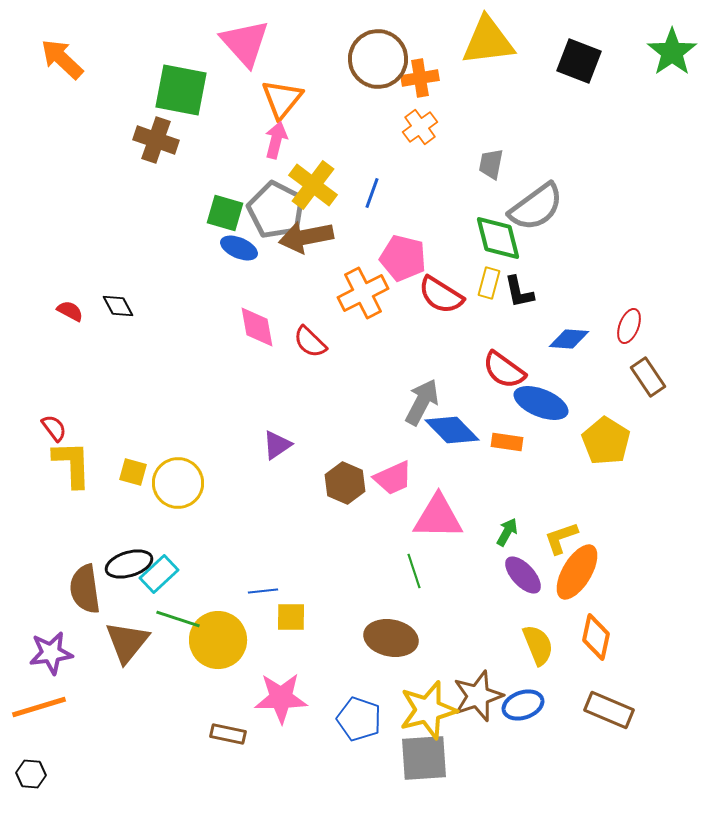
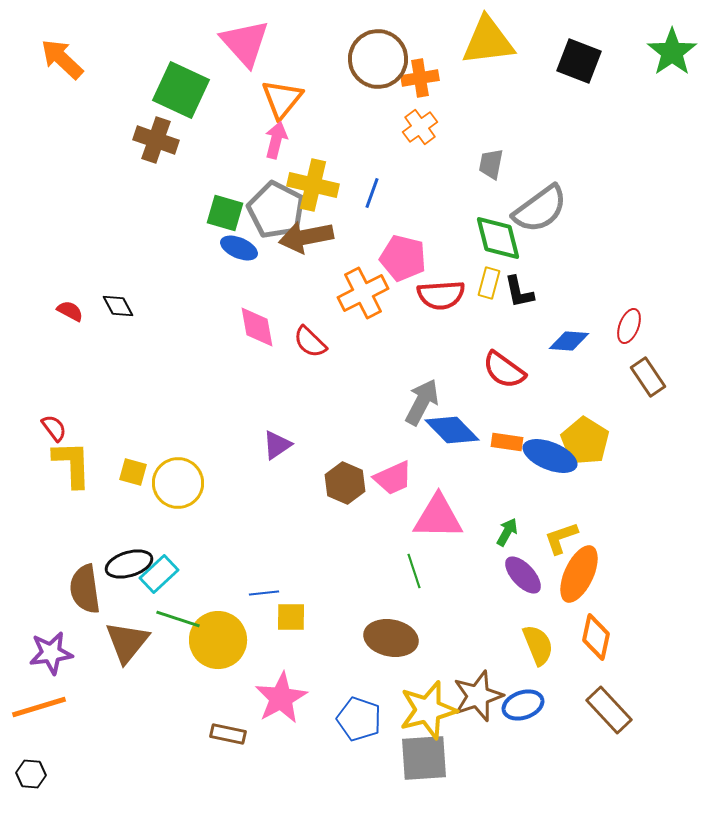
green square at (181, 90): rotated 14 degrees clockwise
yellow cross at (313, 185): rotated 24 degrees counterclockwise
gray semicircle at (536, 207): moved 4 px right, 2 px down
red semicircle at (441, 295): rotated 36 degrees counterclockwise
blue diamond at (569, 339): moved 2 px down
blue ellipse at (541, 403): moved 9 px right, 53 px down
yellow pentagon at (606, 441): moved 21 px left
orange ellipse at (577, 572): moved 2 px right, 2 px down; rotated 6 degrees counterclockwise
blue line at (263, 591): moved 1 px right, 2 px down
pink star at (281, 698): rotated 28 degrees counterclockwise
brown rectangle at (609, 710): rotated 24 degrees clockwise
